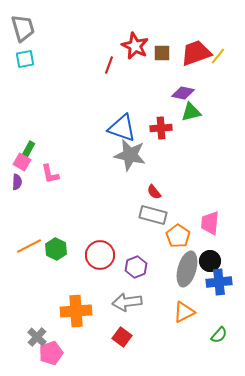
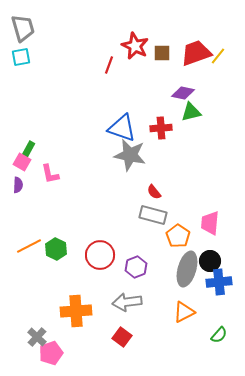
cyan square: moved 4 px left, 2 px up
purple semicircle: moved 1 px right, 3 px down
